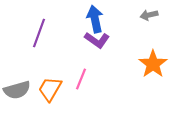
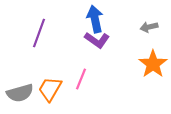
gray arrow: moved 12 px down
gray semicircle: moved 3 px right, 3 px down
